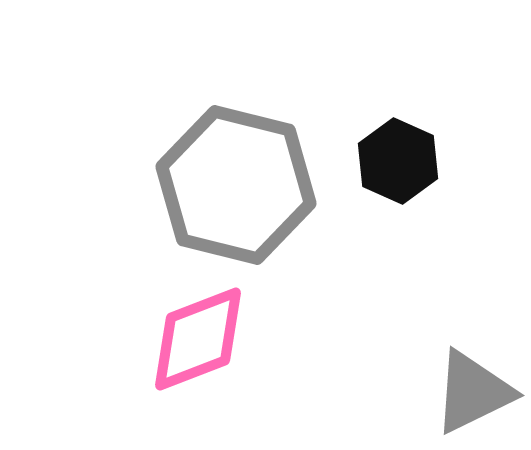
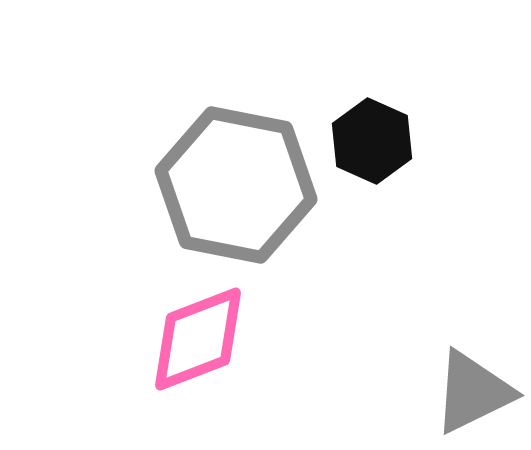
black hexagon: moved 26 px left, 20 px up
gray hexagon: rotated 3 degrees counterclockwise
